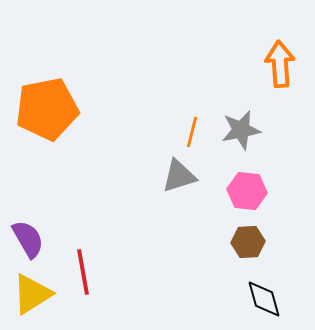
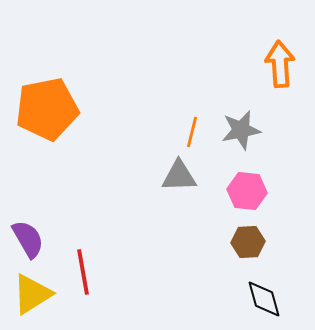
gray triangle: rotated 15 degrees clockwise
